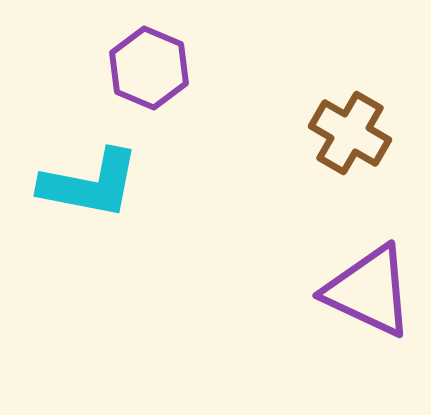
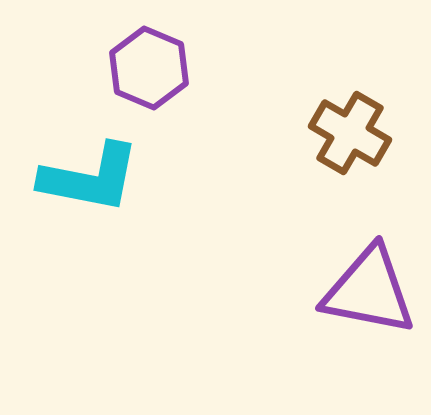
cyan L-shape: moved 6 px up
purple triangle: rotated 14 degrees counterclockwise
